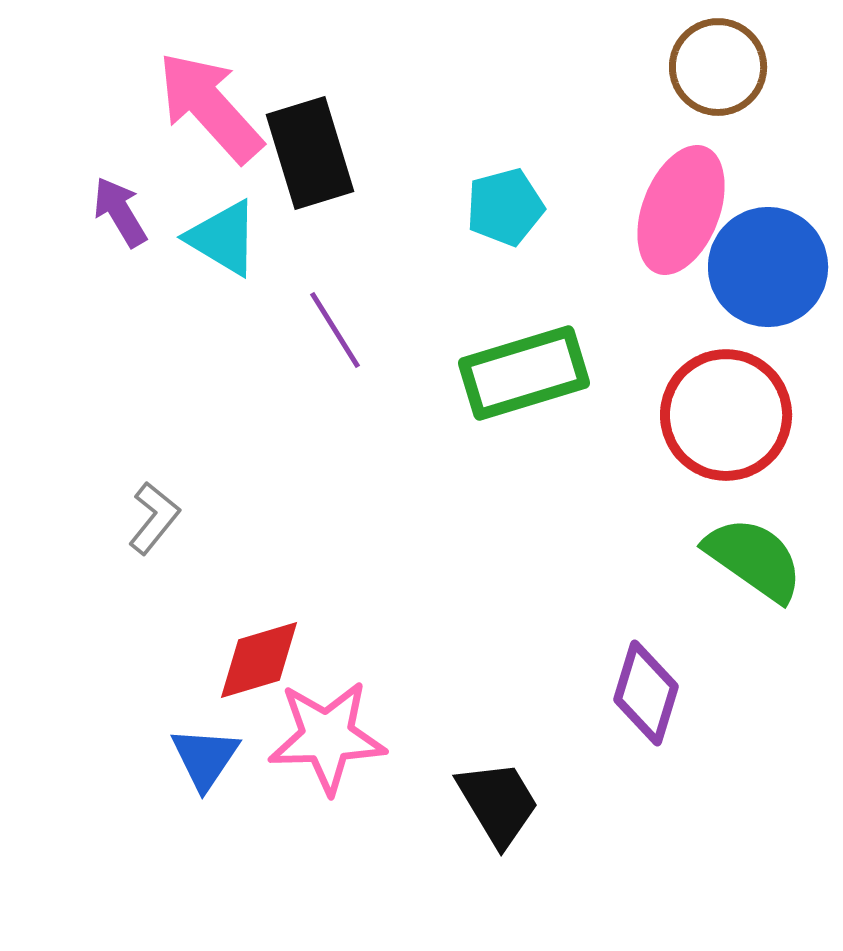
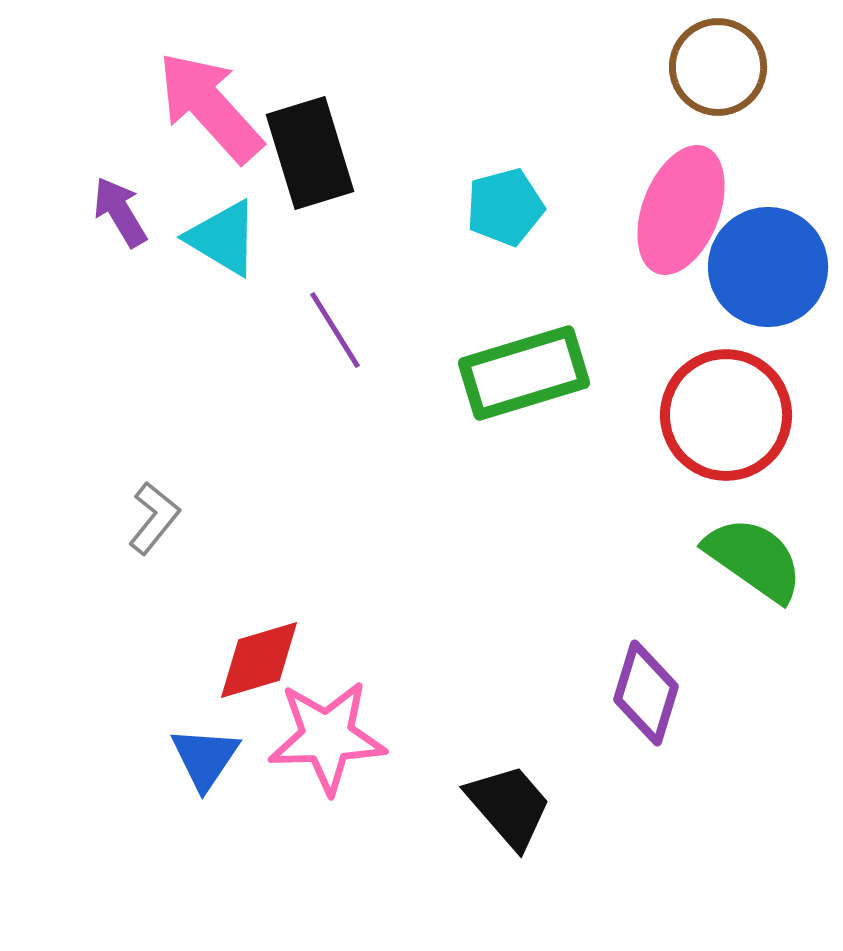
black trapezoid: moved 11 px right, 3 px down; rotated 10 degrees counterclockwise
